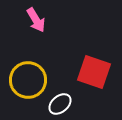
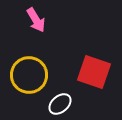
yellow circle: moved 1 px right, 5 px up
